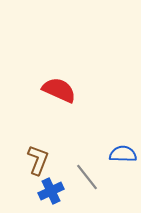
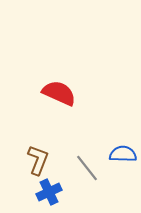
red semicircle: moved 3 px down
gray line: moved 9 px up
blue cross: moved 2 px left, 1 px down
